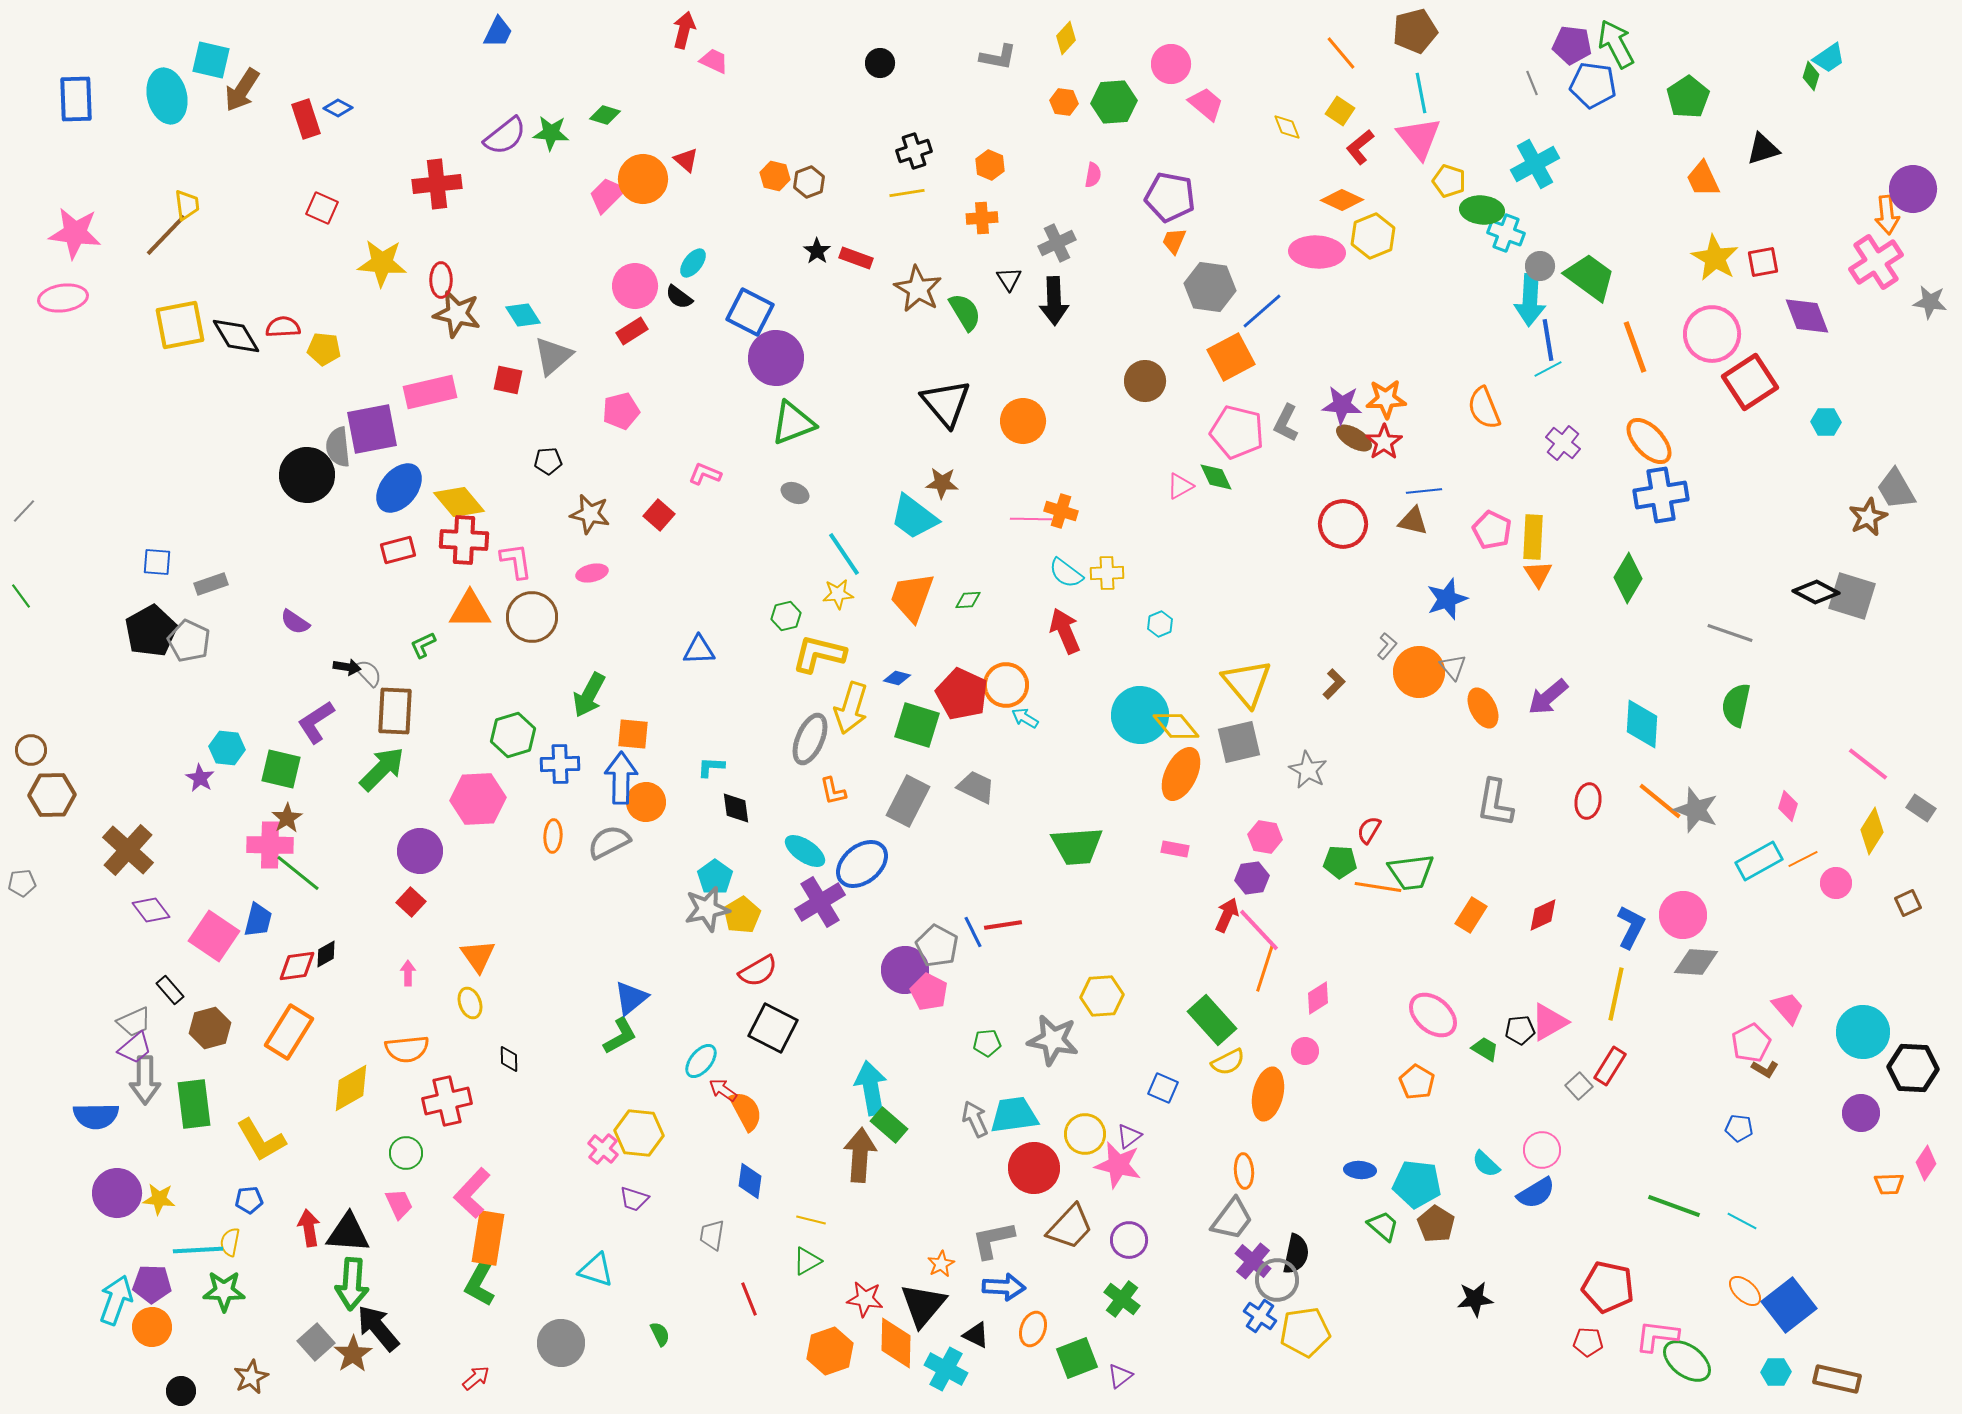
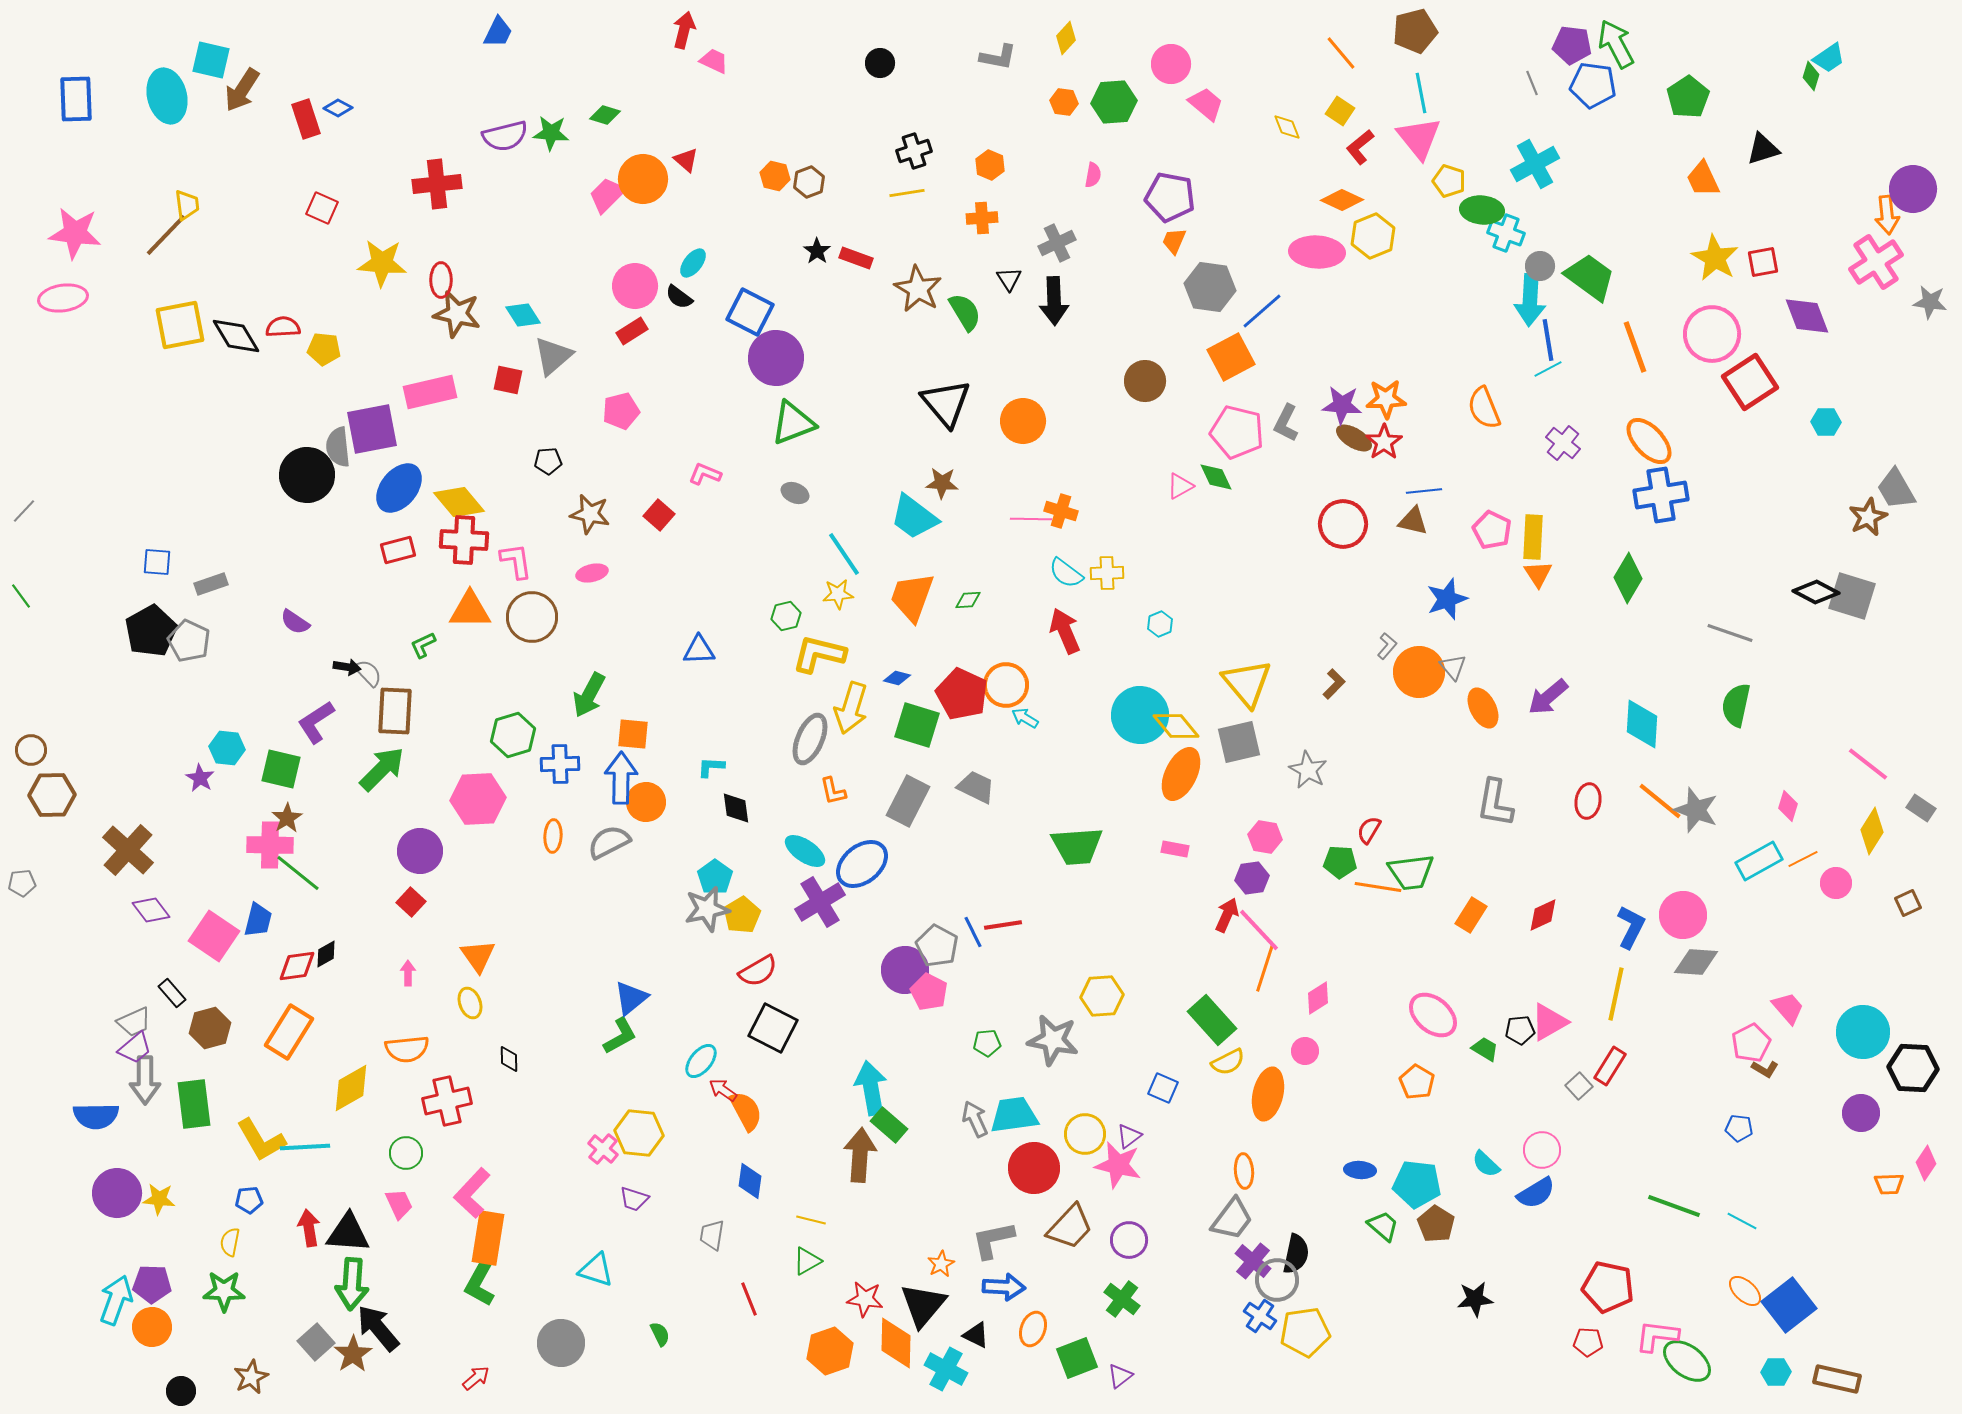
purple semicircle at (505, 136): rotated 24 degrees clockwise
black rectangle at (170, 990): moved 2 px right, 3 px down
cyan line at (198, 1250): moved 107 px right, 103 px up
